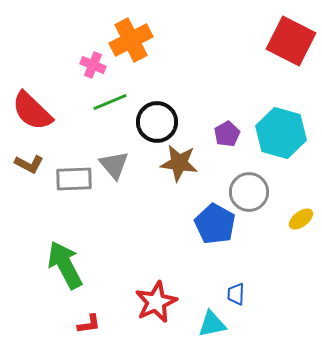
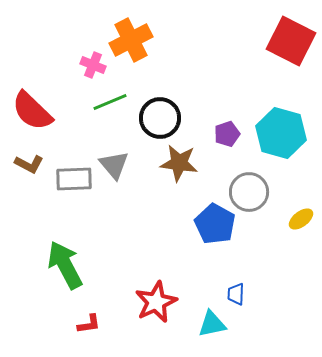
black circle: moved 3 px right, 4 px up
purple pentagon: rotated 10 degrees clockwise
